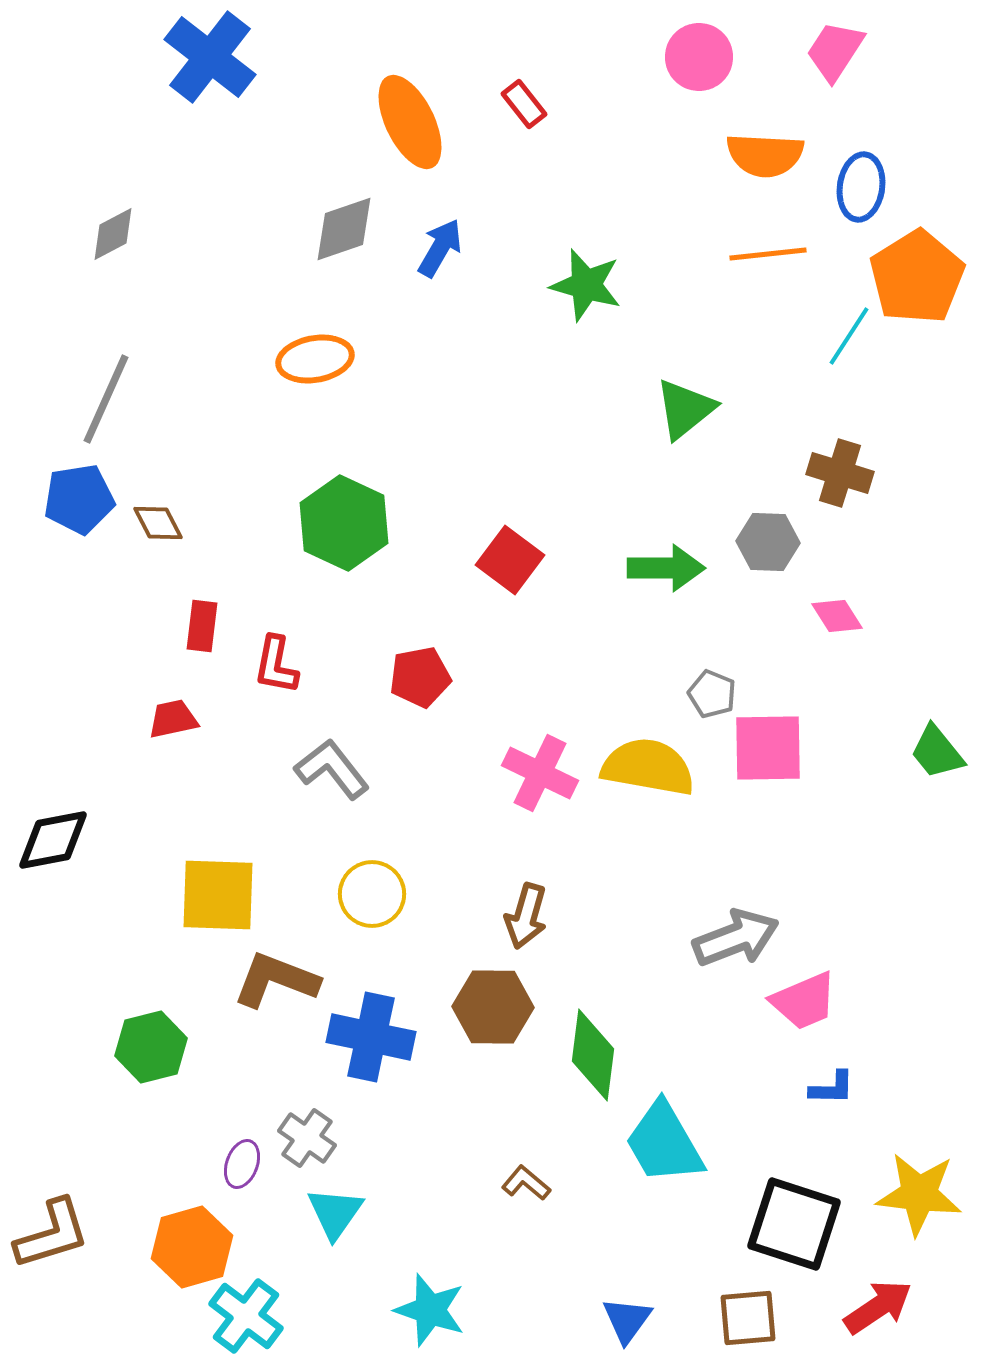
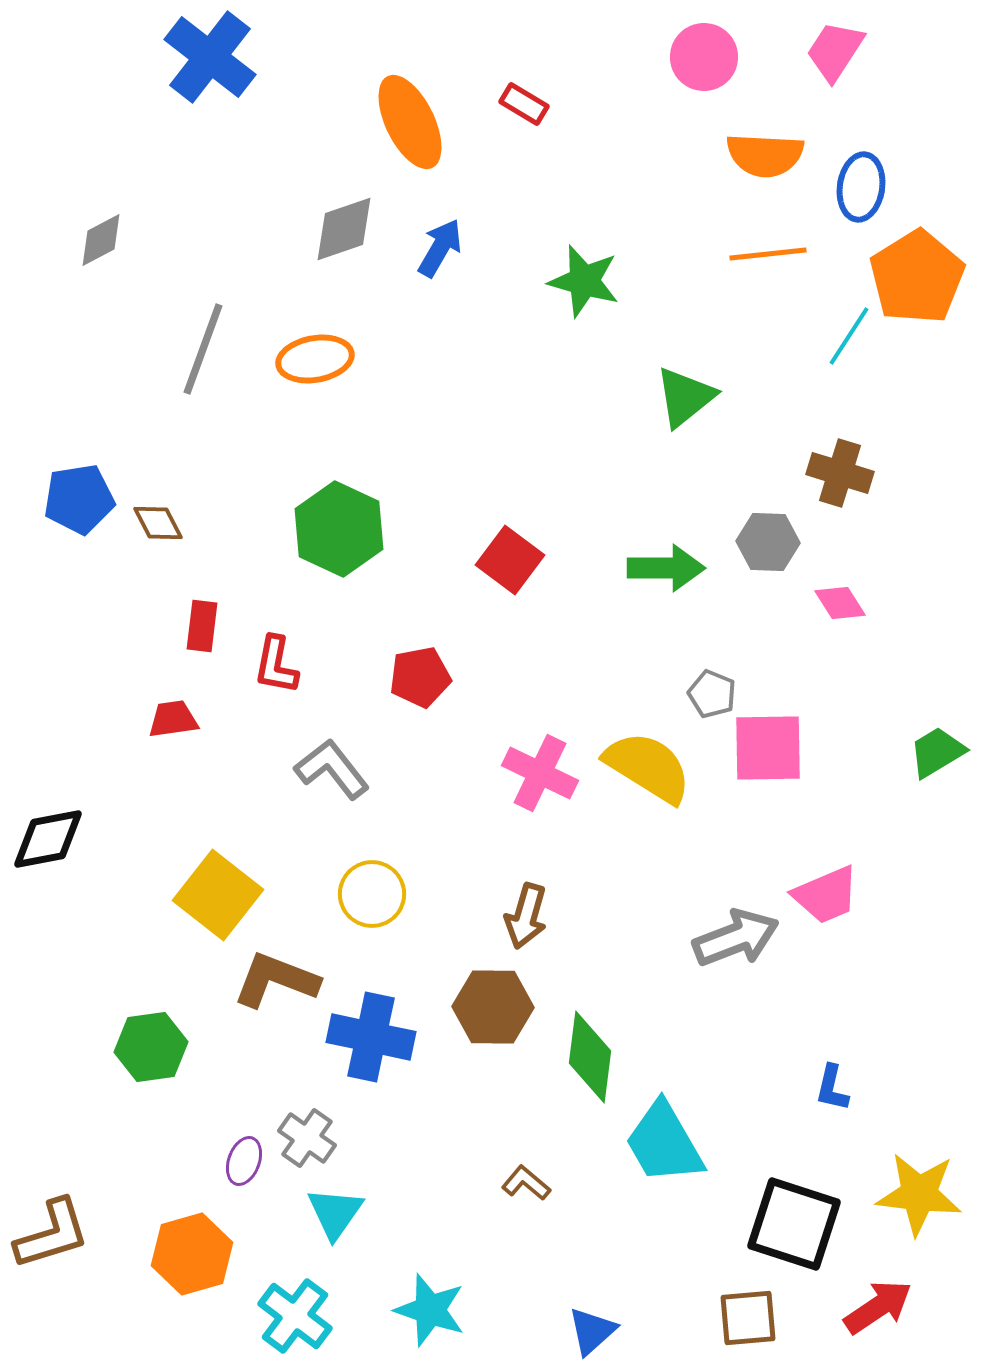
pink circle at (699, 57): moved 5 px right
red rectangle at (524, 104): rotated 21 degrees counterclockwise
gray diamond at (113, 234): moved 12 px left, 6 px down
green star at (586, 285): moved 2 px left, 4 px up
gray line at (106, 399): moved 97 px right, 50 px up; rotated 4 degrees counterclockwise
green triangle at (685, 409): moved 12 px up
green hexagon at (344, 523): moved 5 px left, 6 px down
pink diamond at (837, 616): moved 3 px right, 13 px up
red trapezoid at (173, 719): rotated 4 degrees clockwise
green trapezoid at (937, 752): rotated 98 degrees clockwise
yellow semicircle at (648, 767): rotated 22 degrees clockwise
black diamond at (53, 840): moved 5 px left, 1 px up
yellow square at (218, 895): rotated 36 degrees clockwise
pink trapezoid at (804, 1001): moved 22 px right, 106 px up
green hexagon at (151, 1047): rotated 6 degrees clockwise
green diamond at (593, 1055): moved 3 px left, 2 px down
blue L-shape at (832, 1088): rotated 102 degrees clockwise
purple ellipse at (242, 1164): moved 2 px right, 3 px up
orange hexagon at (192, 1247): moved 7 px down
cyan cross at (246, 1316): moved 49 px right
blue triangle at (627, 1320): moved 35 px left, 11 px down; rotated 12 degrees clockwise
